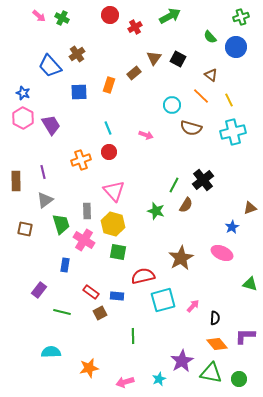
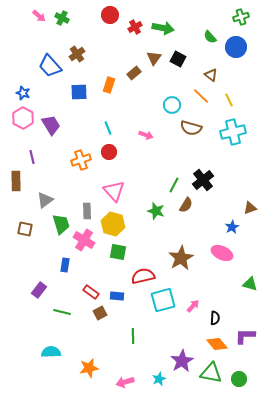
green arrow at (170, 16): moved 7 px left, 12 px down; rotated 40 degrees clockwise
purple line at (43, 172): moved 11 px left, 15 px up
